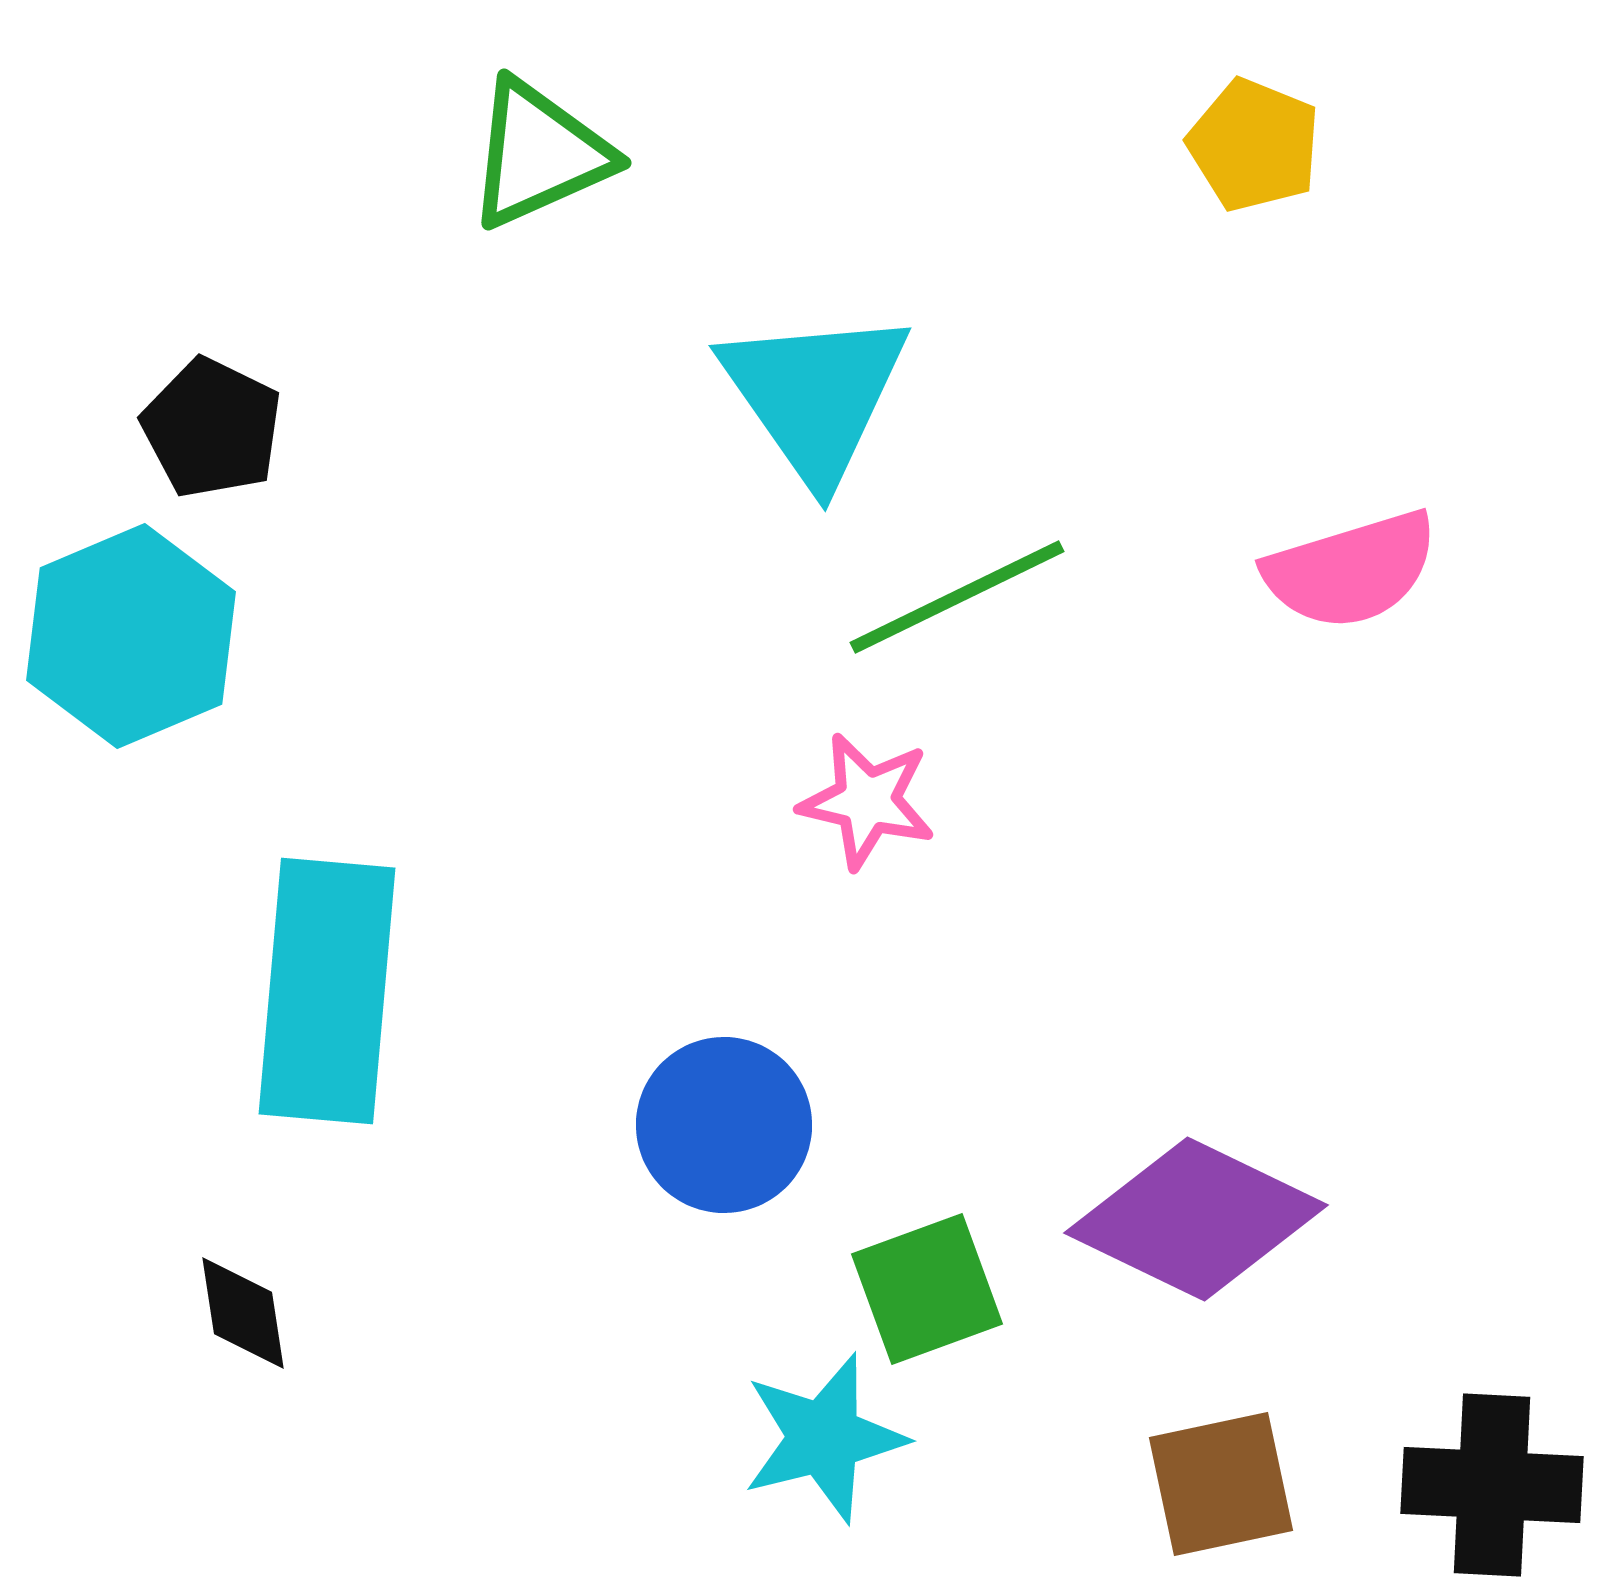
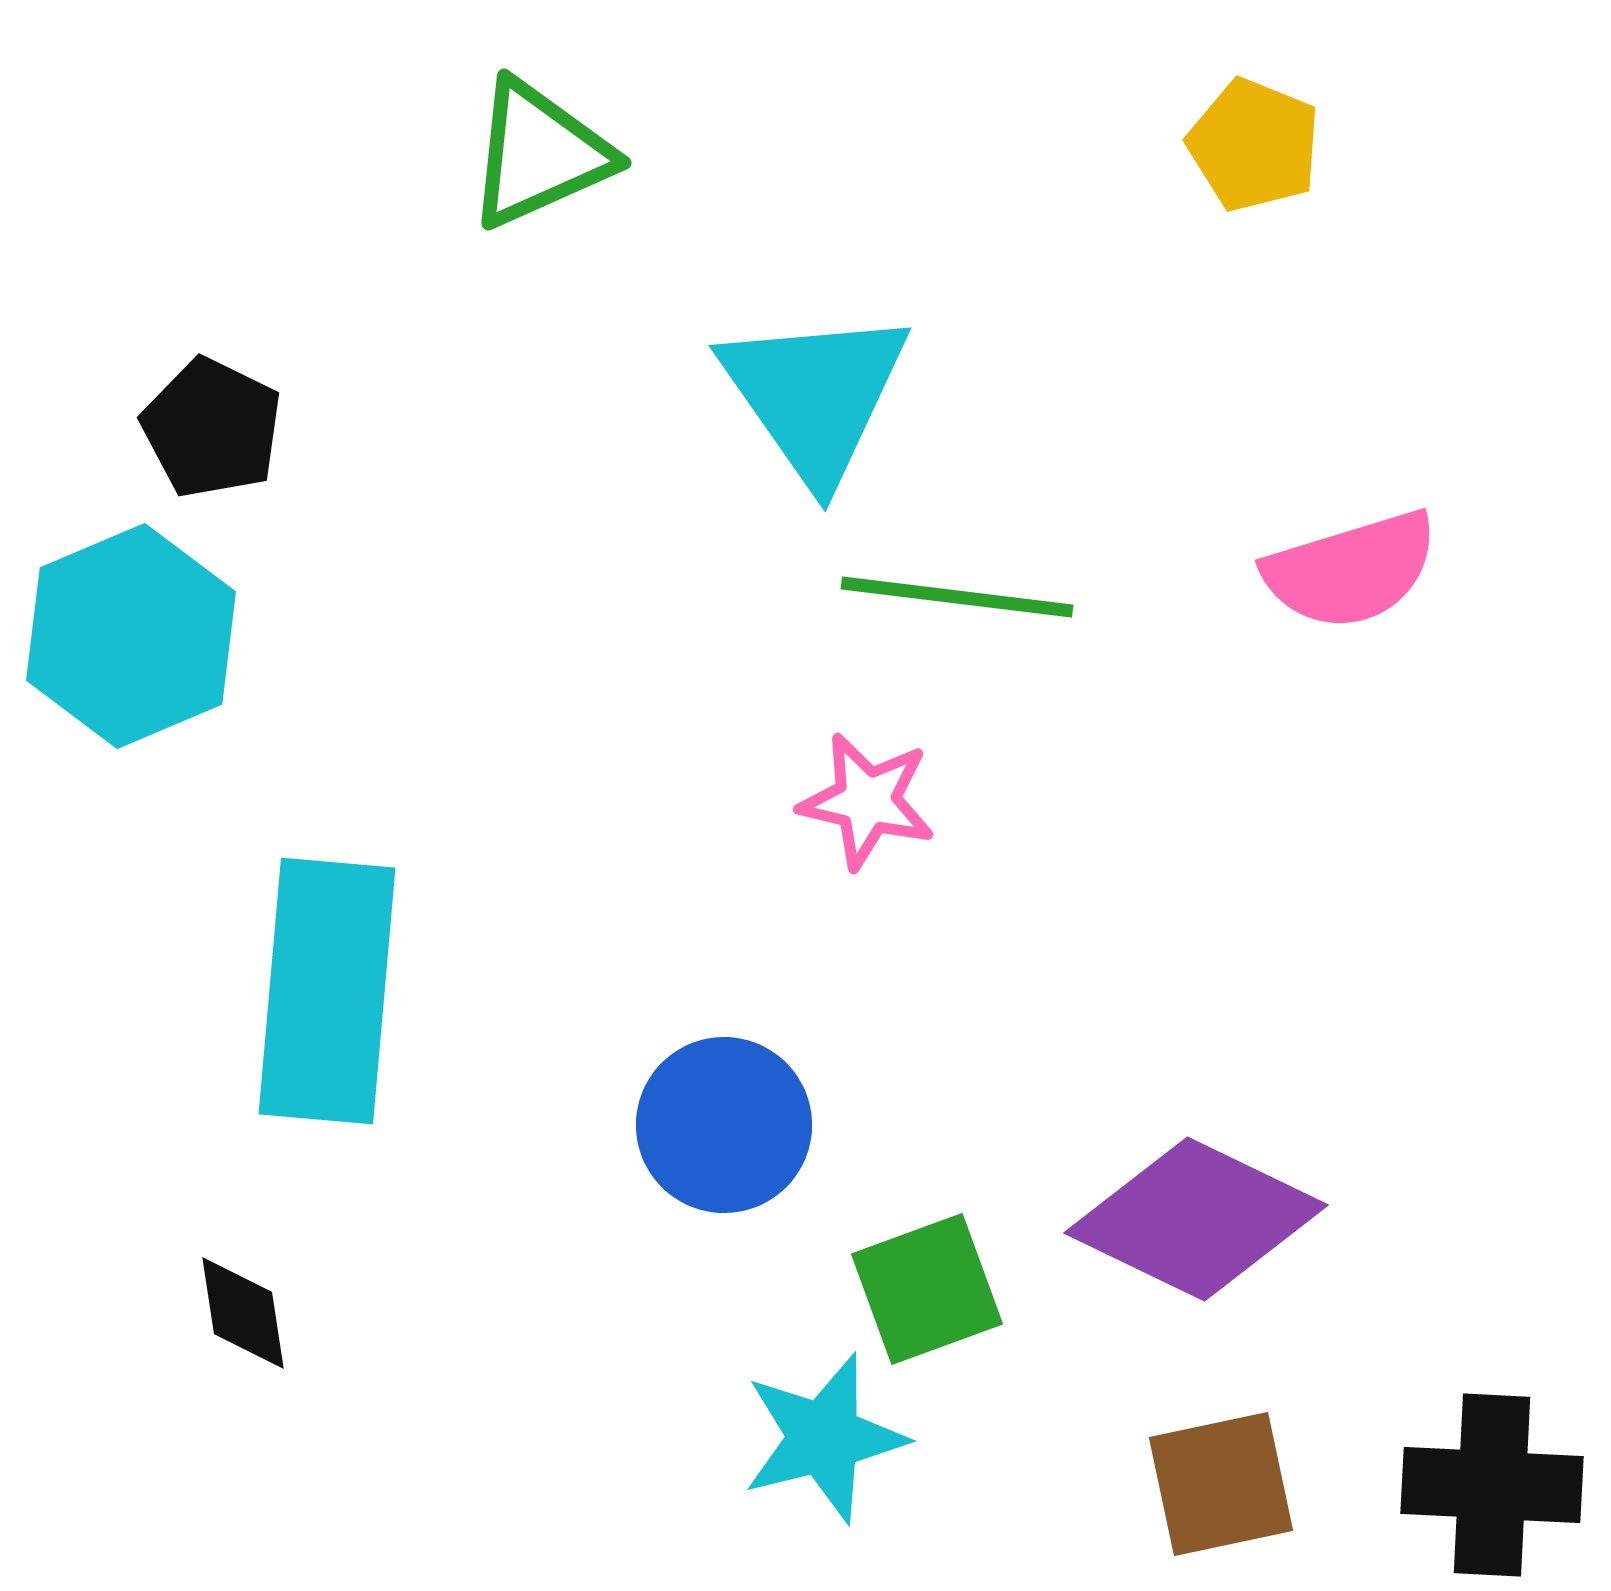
green line: rotated 33 degrees clockwise
